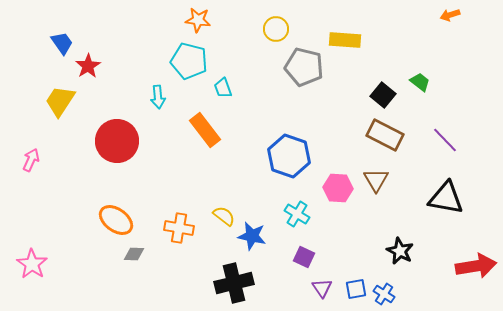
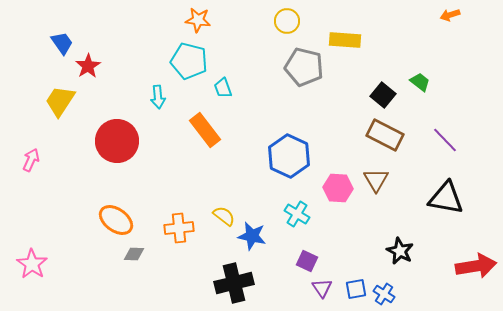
yellow circle: moved 11 px right, 8 px up
blue hexagon: rotated 6 degrees clockwise
orange cross: rotated 16 degrees counterclockwise
purple square: moved 3 px right, 4 px down
